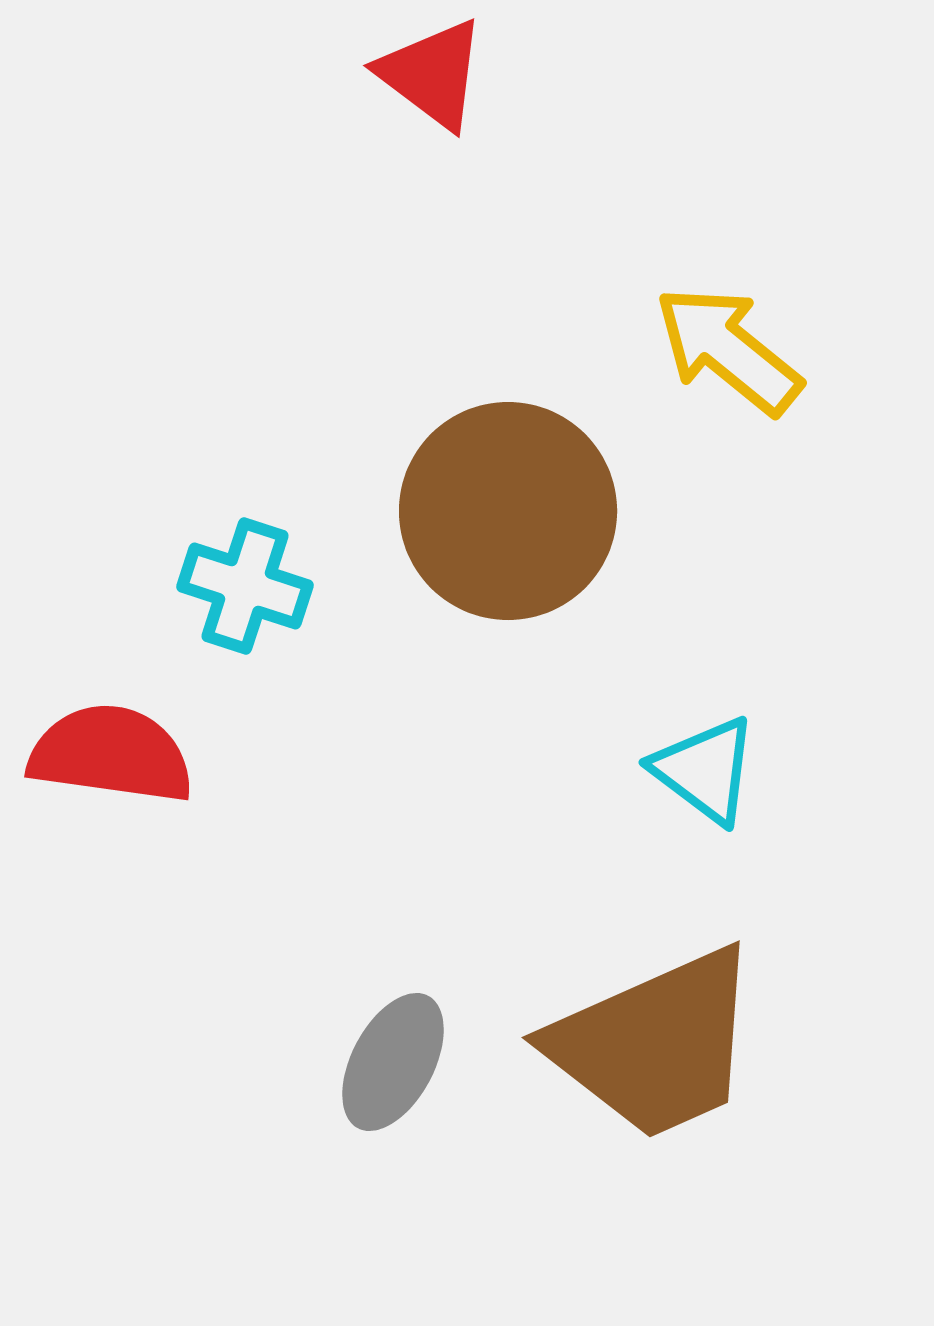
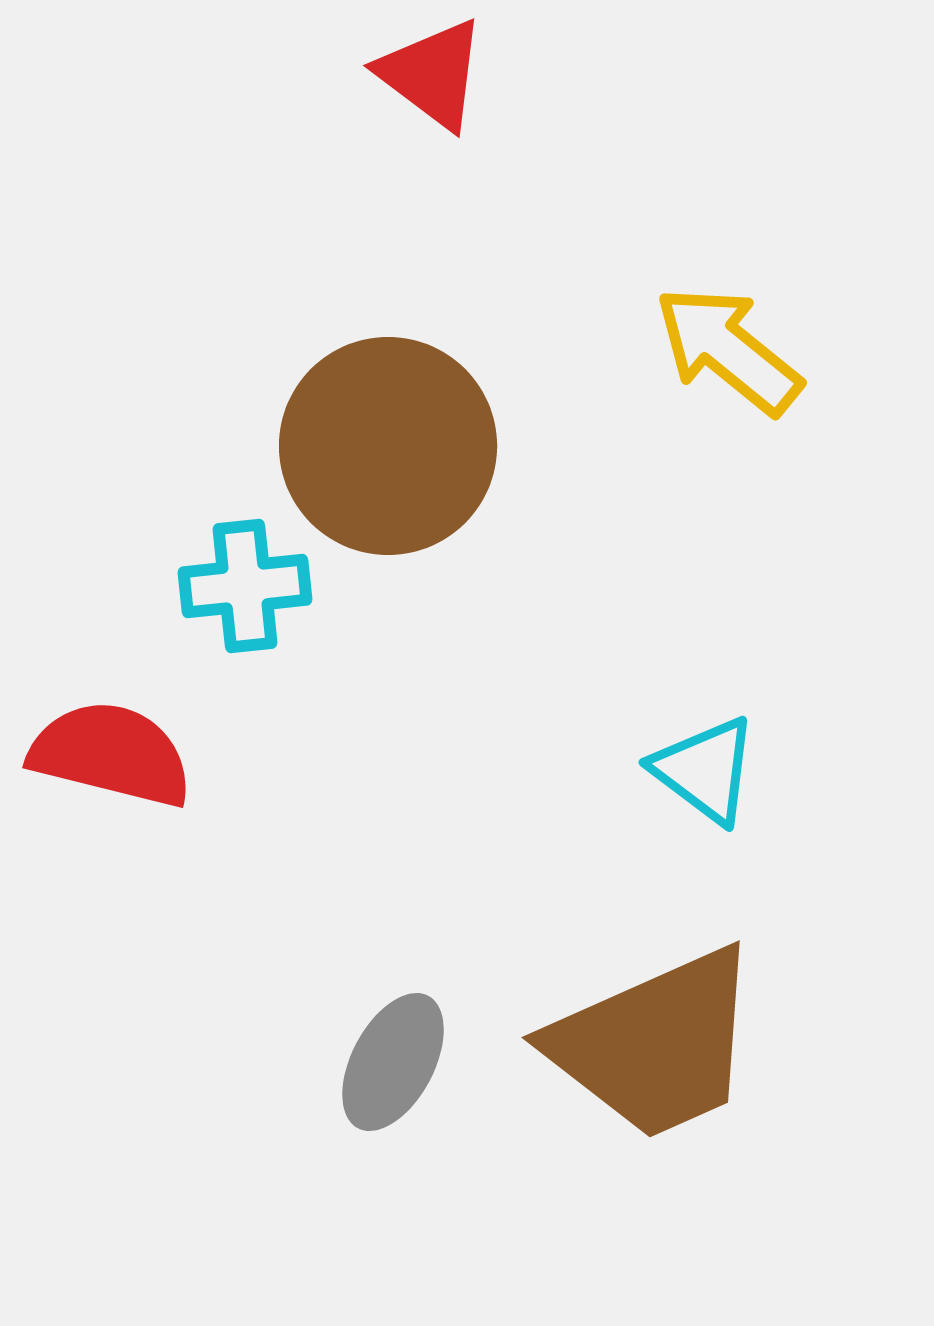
brown circle: moved 120 px left, 65 px up
cyan cross: rotated 24 degrees counterclockwise
red semicircle: rotated 6 degrees clockwise
